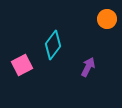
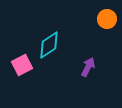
cyan diamond: moved 4 px left; rotated 20 degrees clockwise
